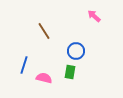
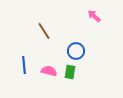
blue line: rotated 24 degrees counterclockwise
pink semicircle: moved 5 px right, 7 px up
